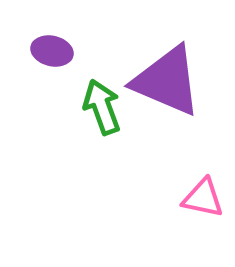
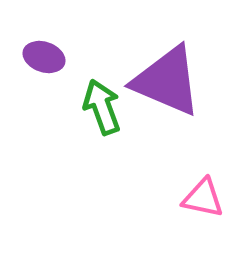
purple ellipse: moved 8 px left, 6 px down; rotated 6 degrees clockwise
